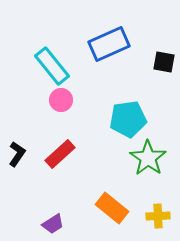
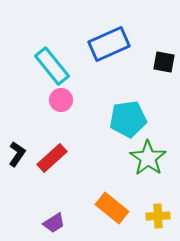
red rectangle: moved 8 px left, 4 px down
purple trapezoid: moved 1 px right, 1 px up
